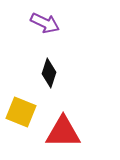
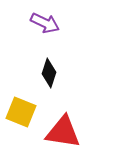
red triangle: rotated 9 degrees clockwise
